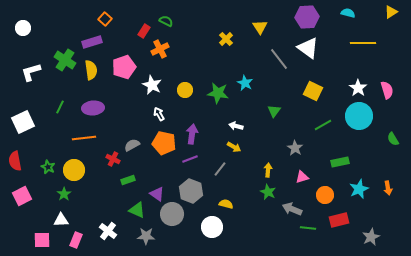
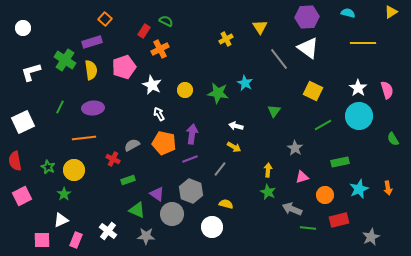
yellow cross at (226, 39): rotated 16 degrees clockwise
white triangle at (61, 220): rotated 21 degrees counterclockwise
